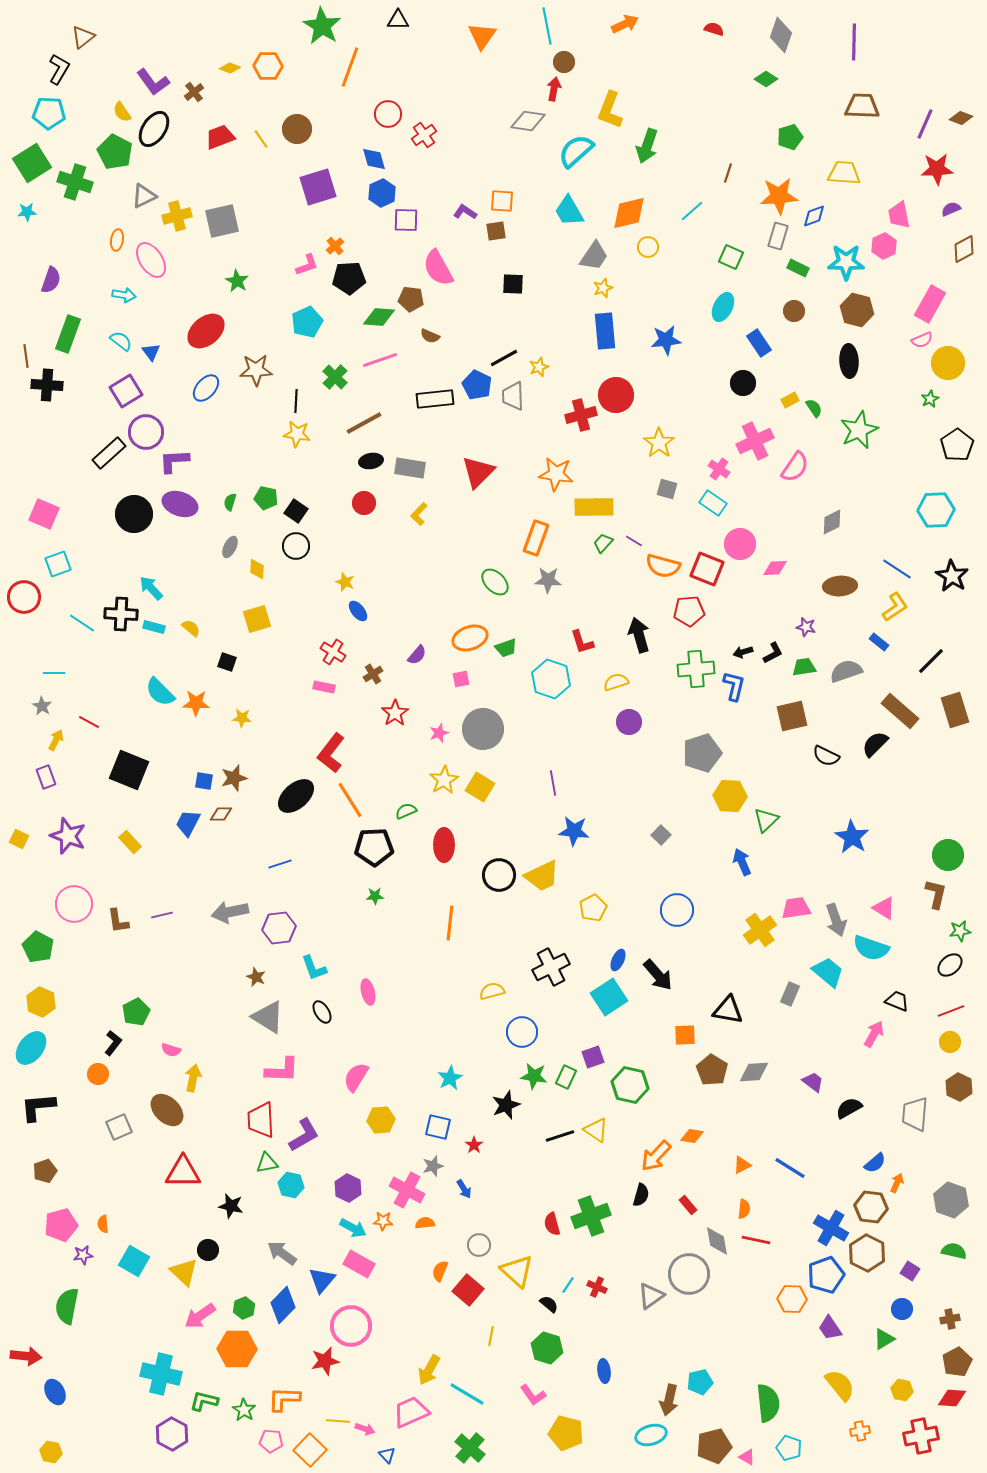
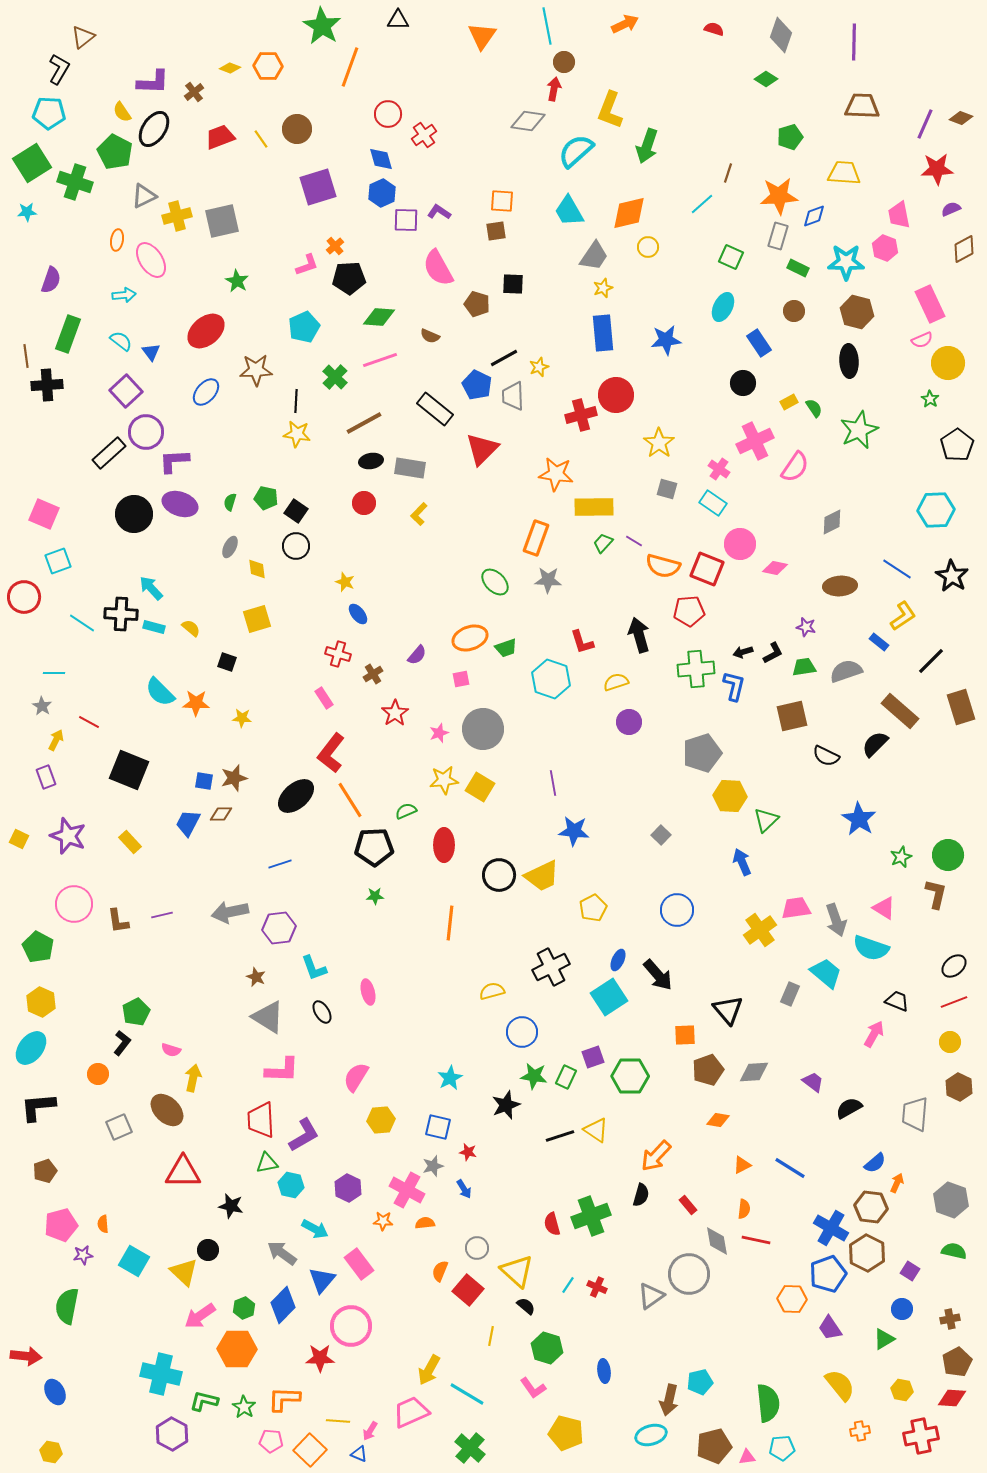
purple L-shape at (153, 82): rotated 52 degrees counterclockwise
blue diamond at (374, 159): moved 7 px right
cyan line at (692, 211): moved 10 px right, 7 px up
purple L-shape at (465, 212): moved 26 px left
pink hexagon at (884, 246): moved 1 px right, 2 px down; rotated 15 degrees counterclockwise
cyan arrow at (124, 295): rotated 15 degrees counterclockwise
brown pentagon at (411, 299): moved 66 px right, 5 px down; rotated 10 degrees clockwise
pink rectangle at (930, 304): rotated 54 degrees counterclockwise
brown hexagon at (857, 310): moved 2 px down
cyan pentagon at (307, 322): moved 3 px left, 5 px down
blue rectangle at (605, 331): moved 2 px left, 2 px down
black cross at (47, 385): rotated 8 degrees counterclockwise
blue ellipse at (206, 388): moved 4 px down
purple square at (126, 391): rotated 12 degrees counterclockwise
black rectangle at (435, 399): moved 10 px down; rotated 45 degrees clockwise
green star at (930, 399): rotated 12 degrees counterclockwise
yellow rectangle at (790, 400): moved 1 px left, 2 px down
red triangle at (478, 472): moved 4 px right, 23 px up
cyan square at (58, 564): moved 3 px up
pink diamond at (775, 568): rotated 15 degrees clockwise
yellow diamond at (257, 569): rotated 10 degrees counterclockwise
yellow L-shape at (895, 607): moved 8 px right, 9 px down
blue ellipse at (358, 611): moved 3 px down
red cross at (333, 652): moved 5 px right, 2 px down; rotated 15 degrees counterclockwise
pink rectangle at (324, 687): moved 11 px down; rotated 45 degrees clockwise
brown rectangle at (955, 710): moved 6 px right, 3 px up
yellow star at (444, 780): rotated 24 degrees clockwise
blue star at (852, 837): moved 7 px right, 18 px up
green star at (960, 931): moved 59 px left, 74 px up; rotated 15 degrees counterclockwise
black ellipse at (950, 965): moved 4 px right, 1 px down
cyan trapezoid at (828, 972): moved 2 px left, 1 px down
black triangle at (728, 1010): rotated 40 degrees clockwise
red line at (951, 1011): moved 3 px right, 9 px up
black L-shape at (113, 1043): moved 9 px right
brown pentagon at (712, 1070): moved 4 px left; rotated 20 degrees clockwise
green hexagon at (630, 1085): moved 9 px up; rotated 12 degrees counterclockwise
orange diamond at (692, 1136): moved 26 px right, 16 px up
red star at (474, 1145): moved 6 px left, 7 px down; rotated 24 degrees counterclockwise
cyan arrow at (353, 1228): moved 38 px left, 1 px down
gray circle at (479, 1245): moved 2 px left, 3 px down
pink rectangle at (359, 1264): rotated 24 degrees clockwise
blue pentagon at (826, 1275): moved 2 px right, 1 px up
black semicircle at (549, 1304): moved 23 px left, 2 px down
red star at (325, 1361): moved 5 px left, 3 px up; rotated 12 degrees clockwise
pink L-shape at (533, 1395): moved 7 px up
green star at (244, 1410): moved 3 px up
pink arrow at (365, 1429): moved 5 px right, 2 px down; rotated 102 degrees clockwise
cyan pentagon at (789, 1448): moved 7 px left; rotated 25 degrees counterclockwise
blue triangle at (387, 1455): moved 28 px left, 1 px up; rotated 24 degrees counterclockwise
pink triangle at (747, 1457): rotated 36 degrees counterclockwise
